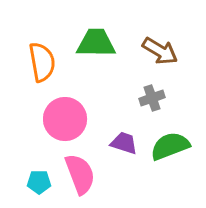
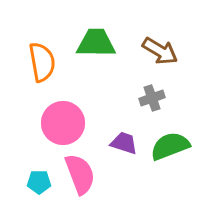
pink circle: moved 2 px left, 4 px down
